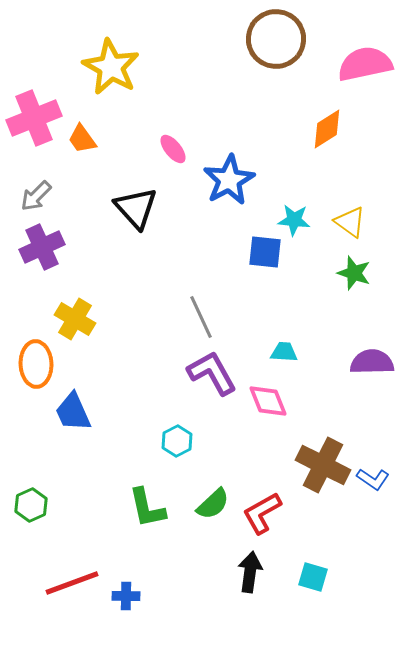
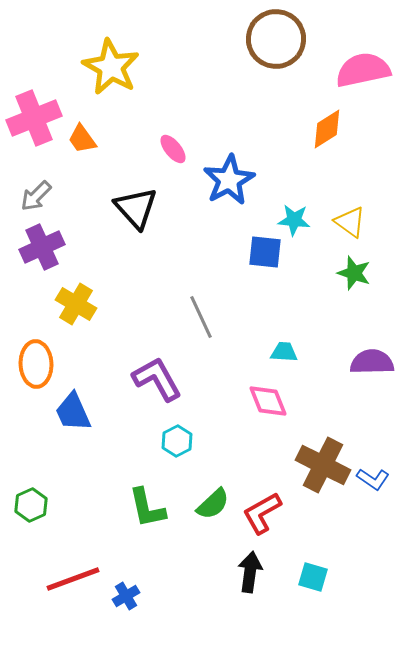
pink semicircle: moved 2 px left, 6 px down
yellow cross: moved 1 px right, 15 px up
purple L-shape: moved 55 px left, 6 px down
red line: moved 1 px right, 4 px up
blue cross: rotated 32 degrees counterclockwise
